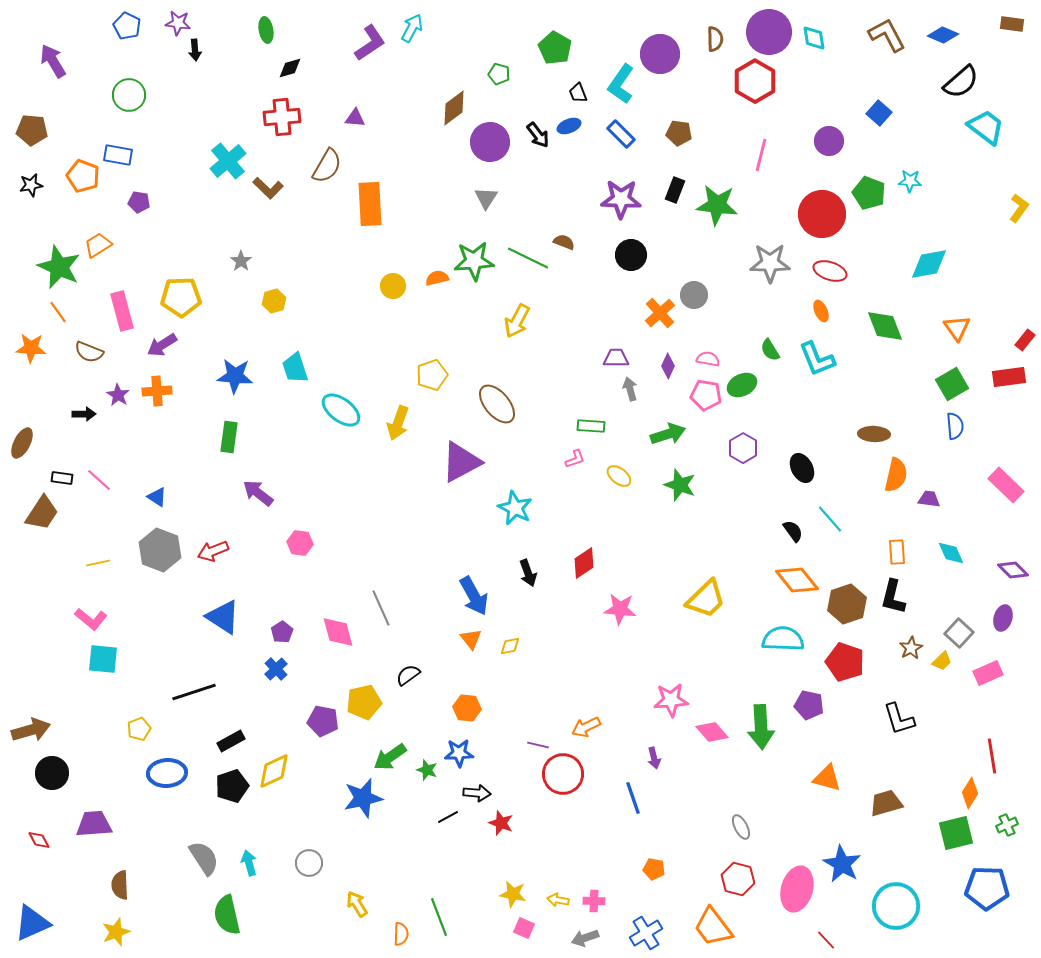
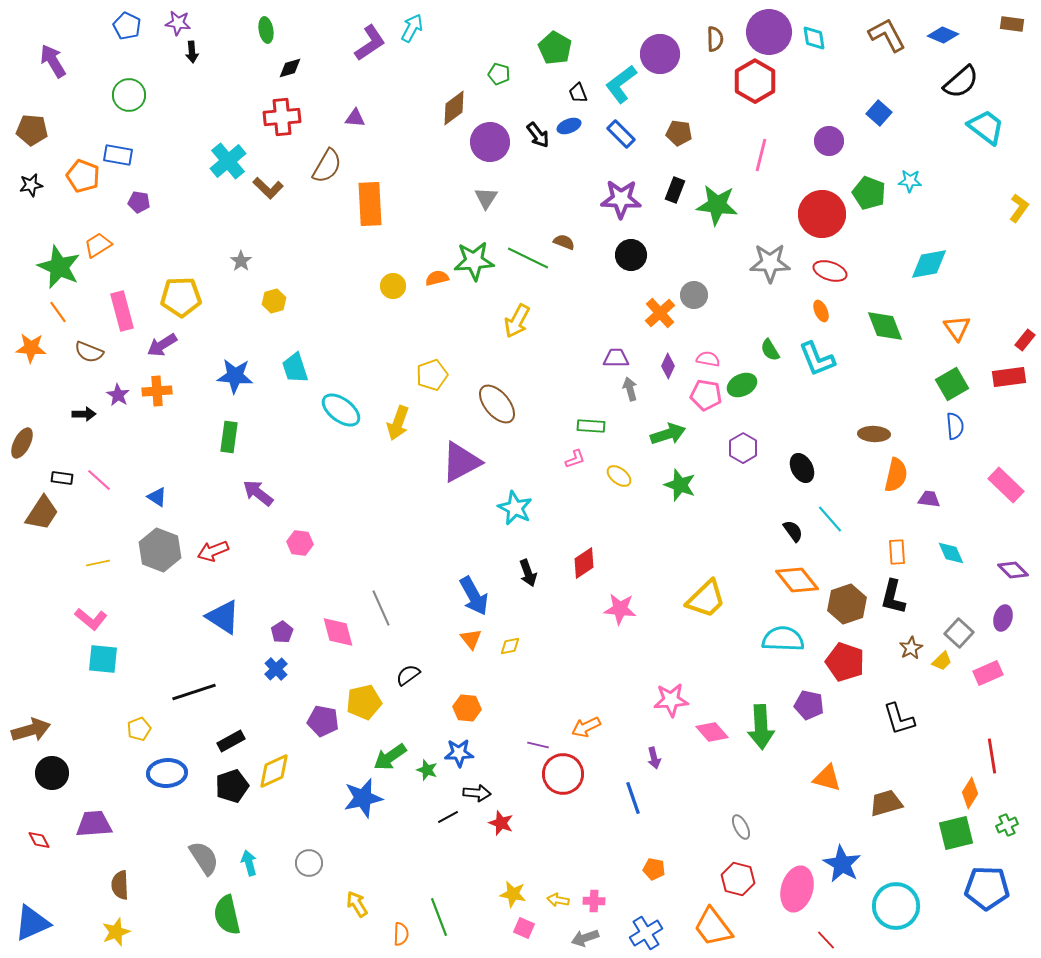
black arrow at (195, 50): moved 3 px left, 2 px down
cyan L-shape at (621, 84): rotated 18 degrees clockwise
